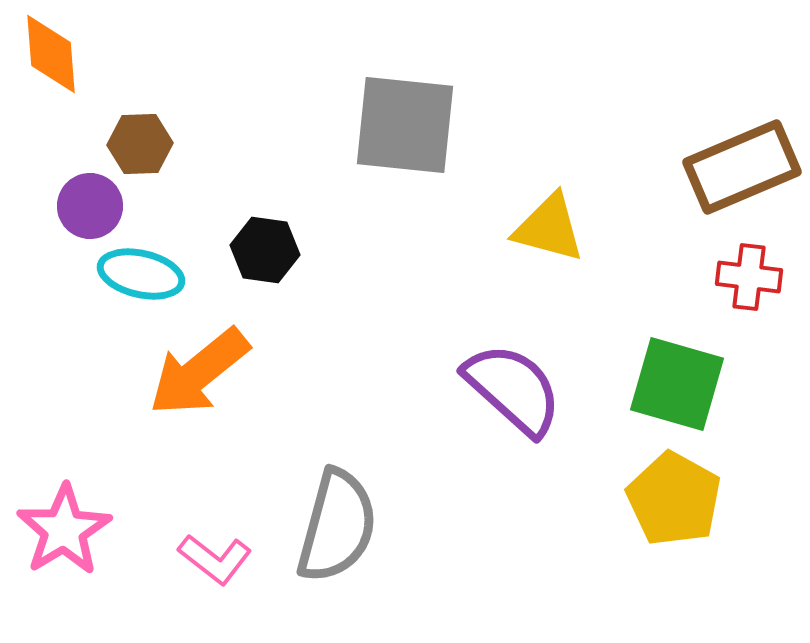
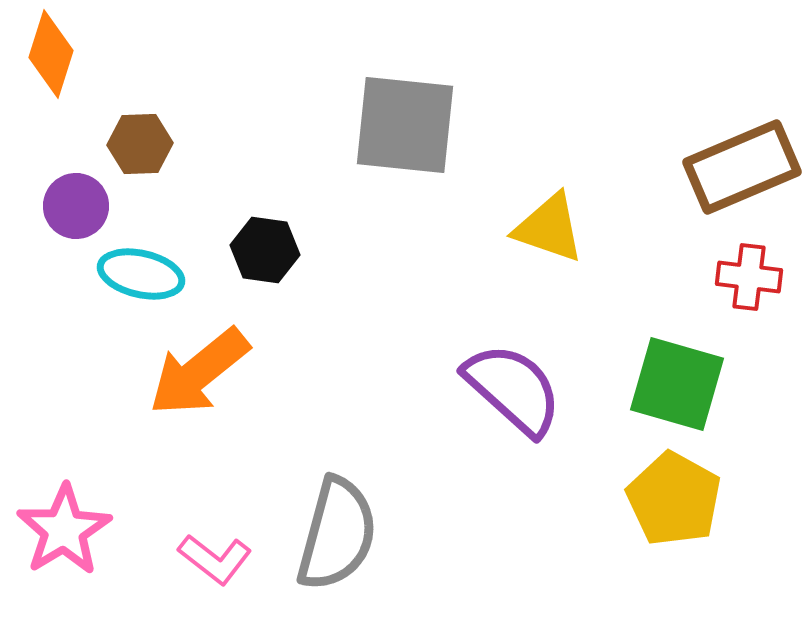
orange diamond: rotated 22 degrees clockwise
purple circle: moved 14 px left
yellow triangle: rotated 4 degrees clockwise
gray semicircle: moved 8 px down
